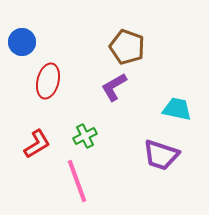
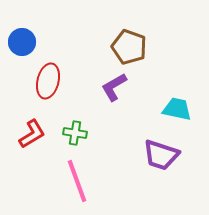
brown pentagon: moved 2 px right
green cross: moved 10 px left, 3 px up; rotated 35 degrees clockwise
red L-shape: moved 5 px left, 10 px up
